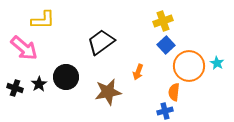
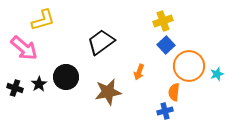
yellow L-shape: rotated 15 degrees counterclockwise
cyan star: moved 11 px down; rotated 24 degrees clockwise
orange arrow: moved 1 px right
